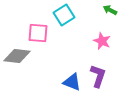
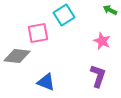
pink square: rotated 15 degrees counterclockwise
blue triangle: moved 26 px left
